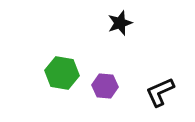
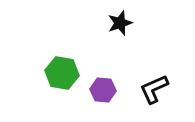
purple hexagon: moved 2 px left, 4 px down
black L-shape: moved 6 px left, 3 px up
